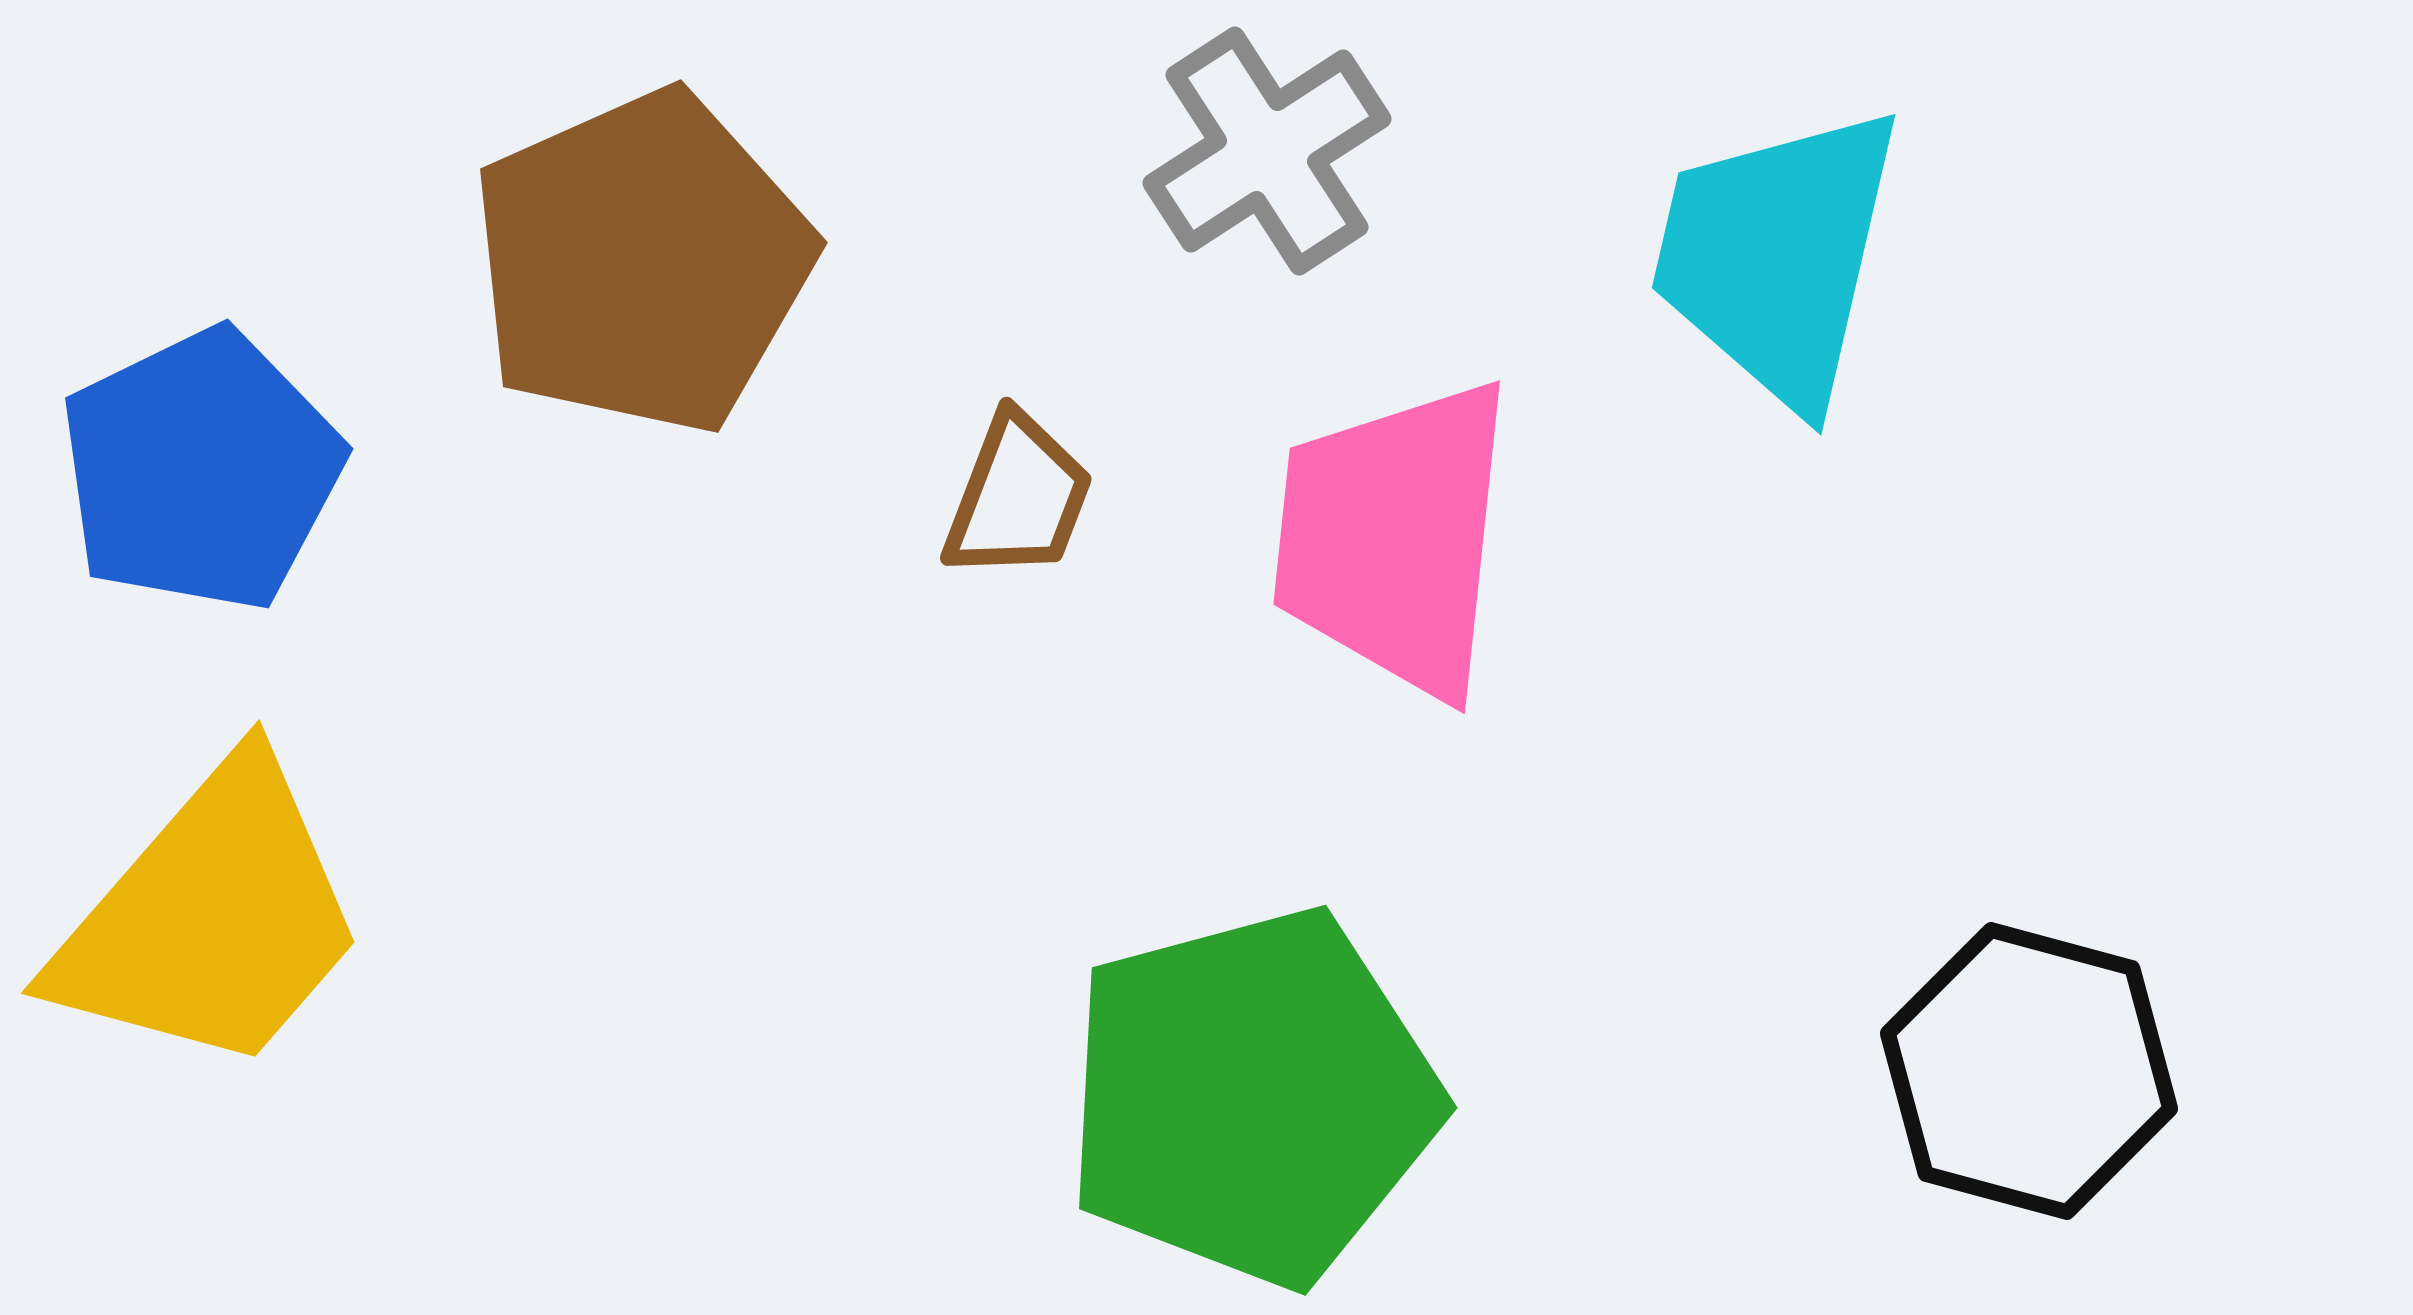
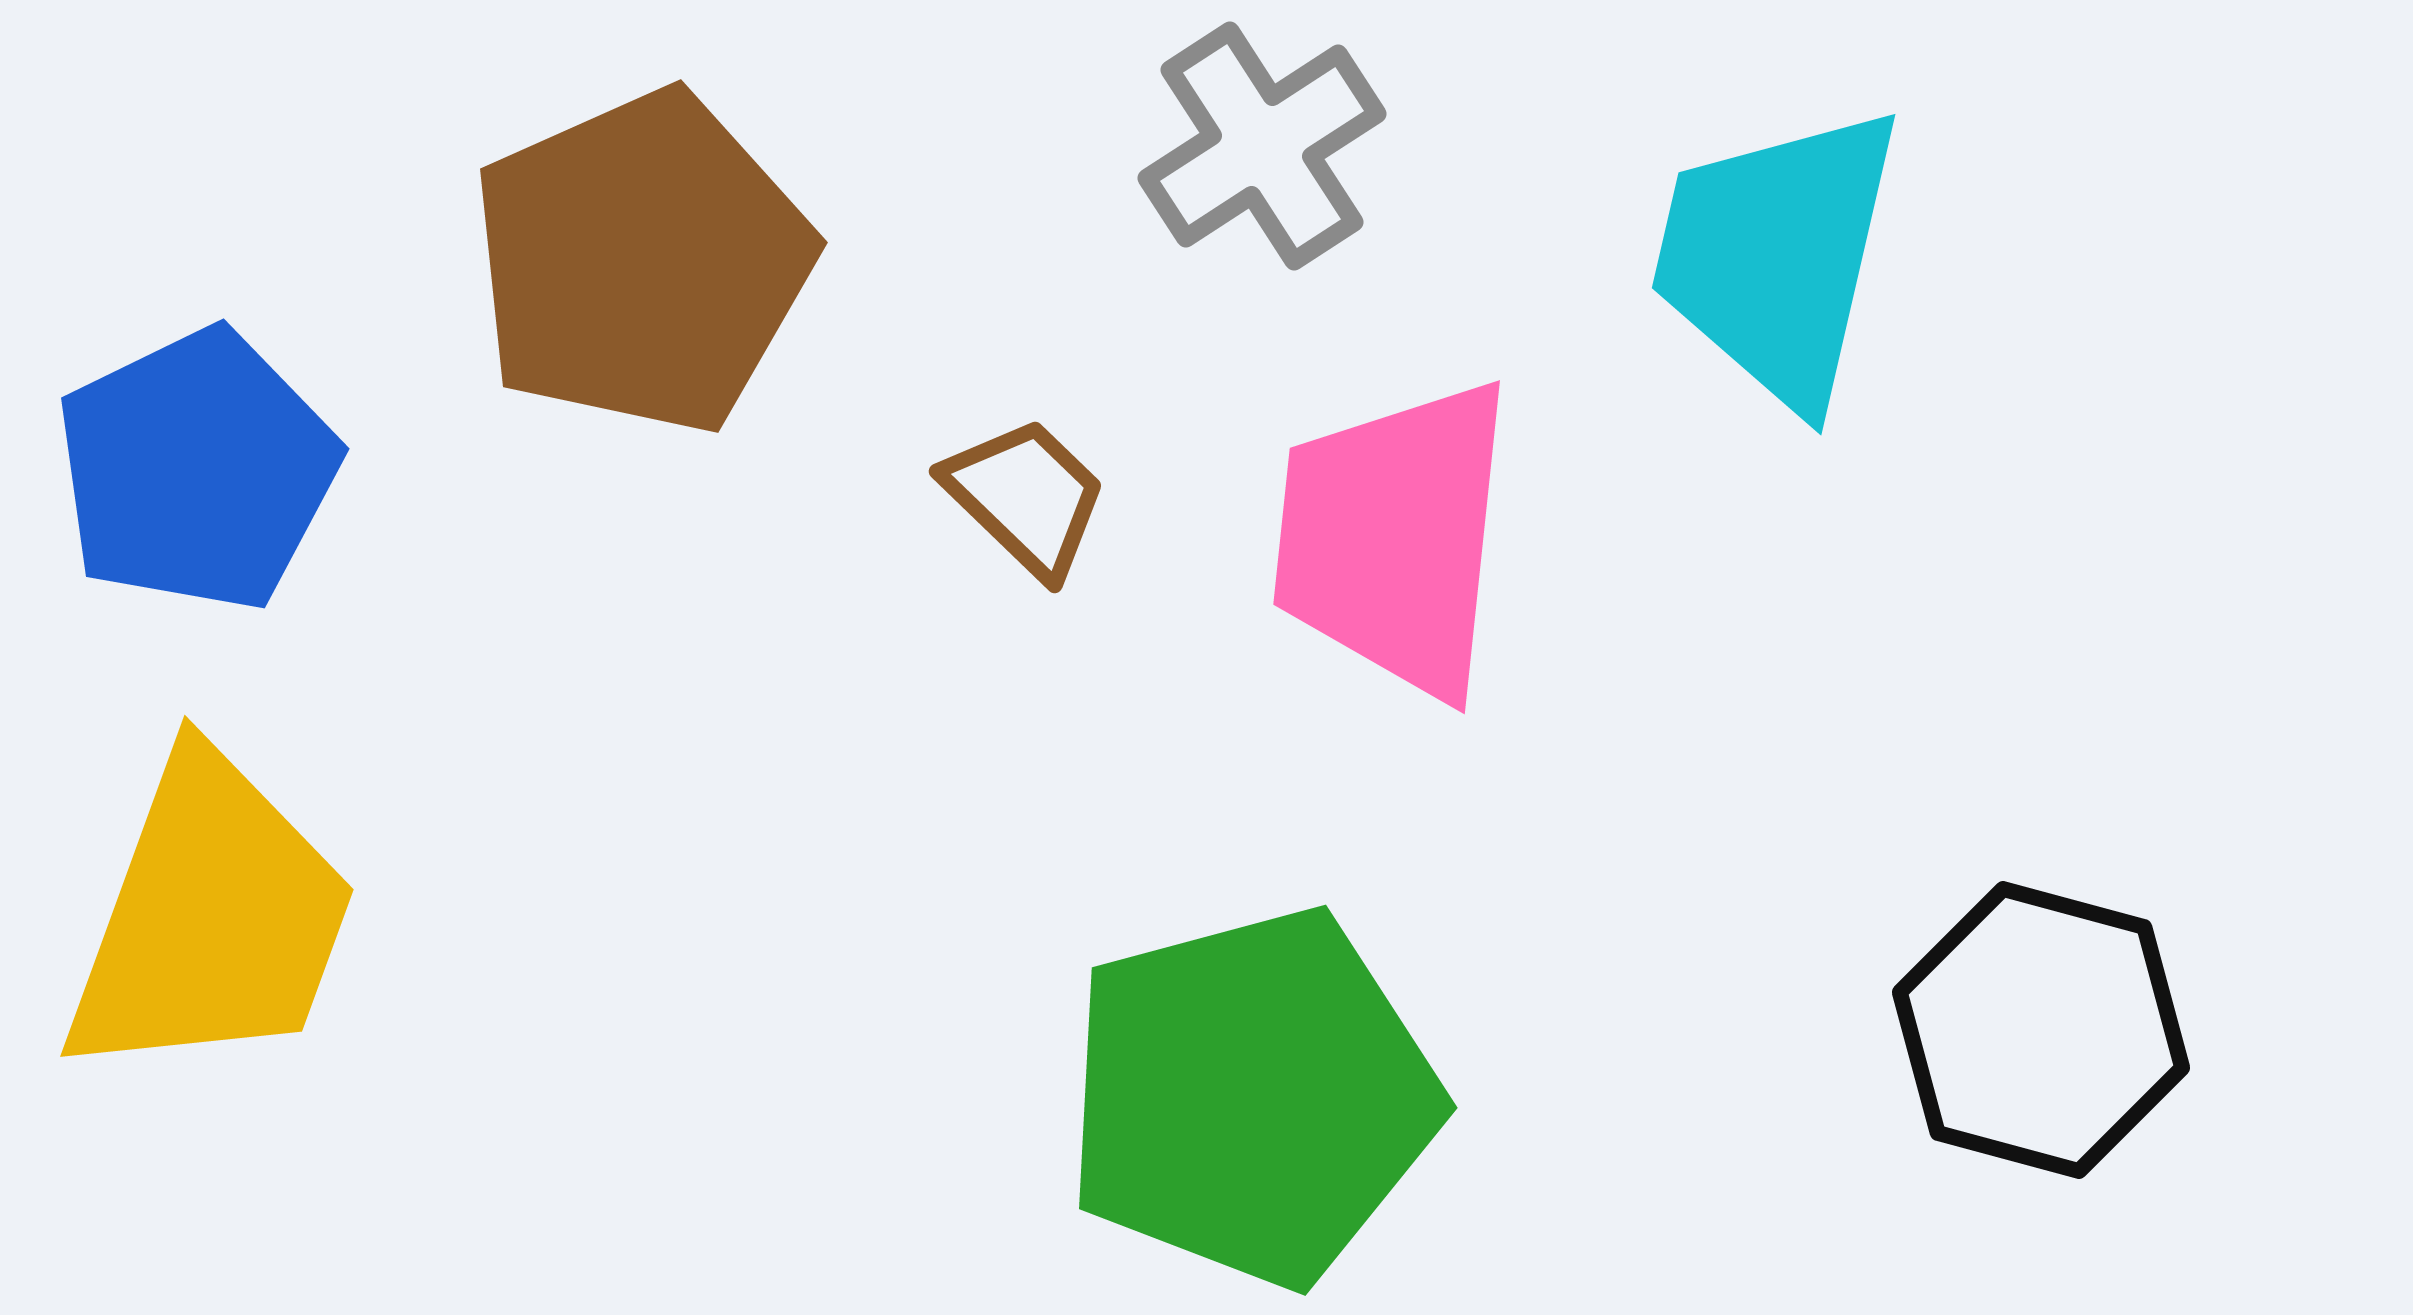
gray cross: moved 5 px left, 5 px up
blue pentagon: moved 4 px left
brown trapezoid: moved 8 px right; rotated 67 degrees counterclockwise
yellow trapezoid: rotated 21 degrees counterclockwise
black hexagon: moved 12 px right, 41 px up
